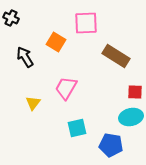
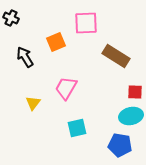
orange square: rotated 36 degrees clockwise
cyan ellipse: moved 1 px up
blue pentagon: moved 9 px right
